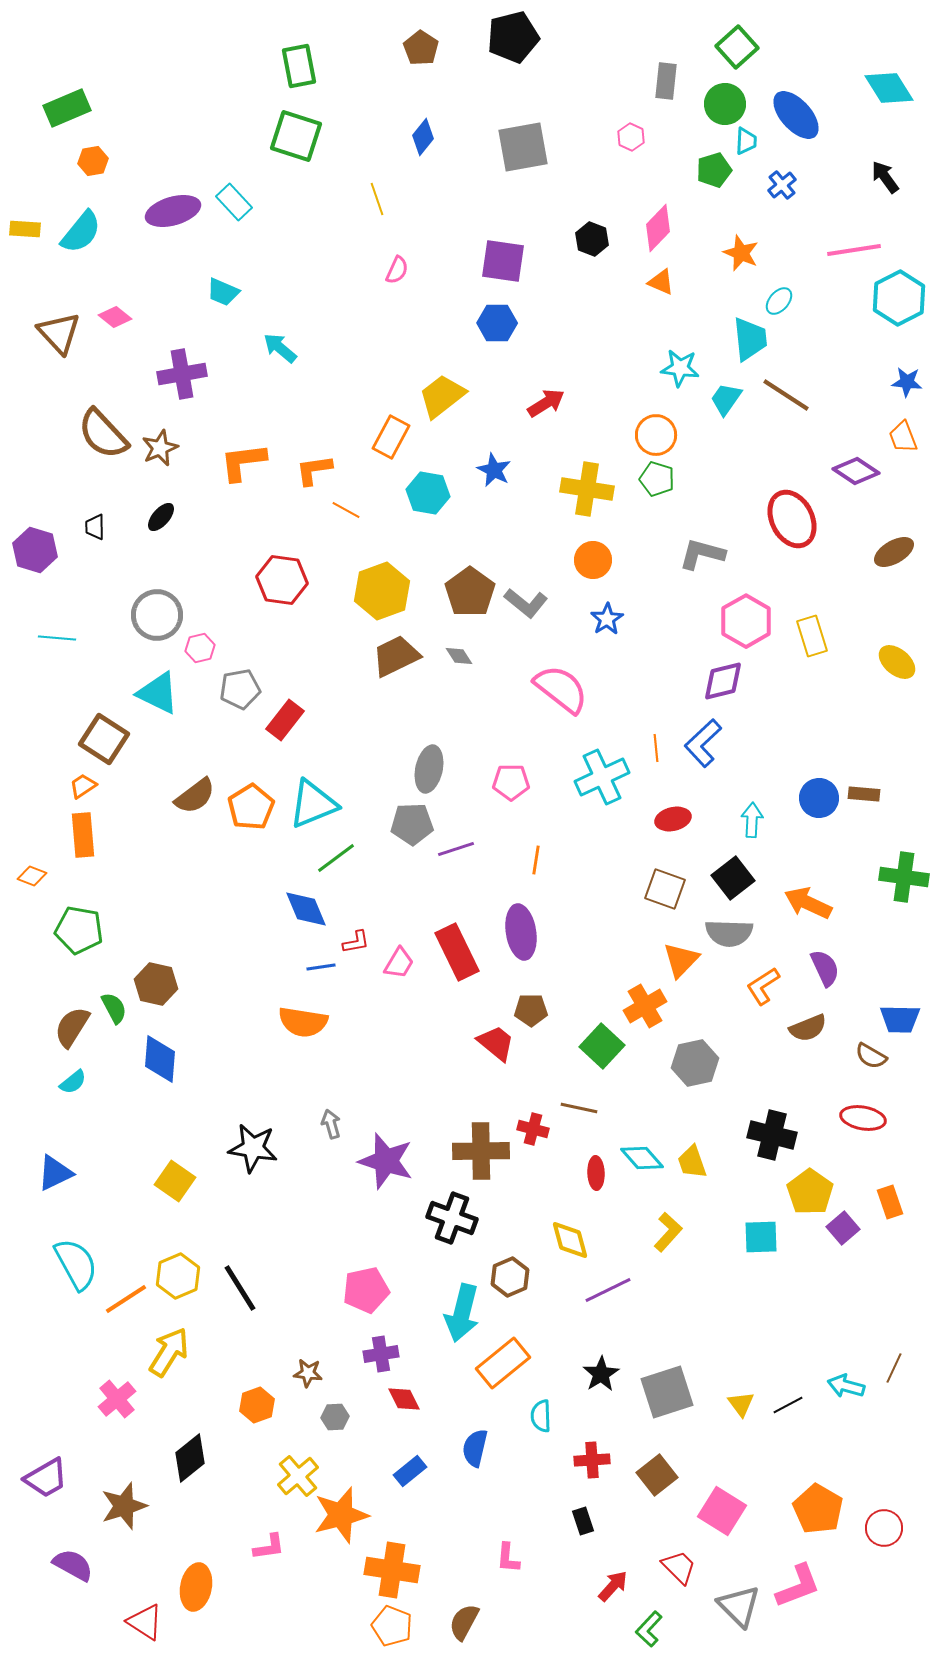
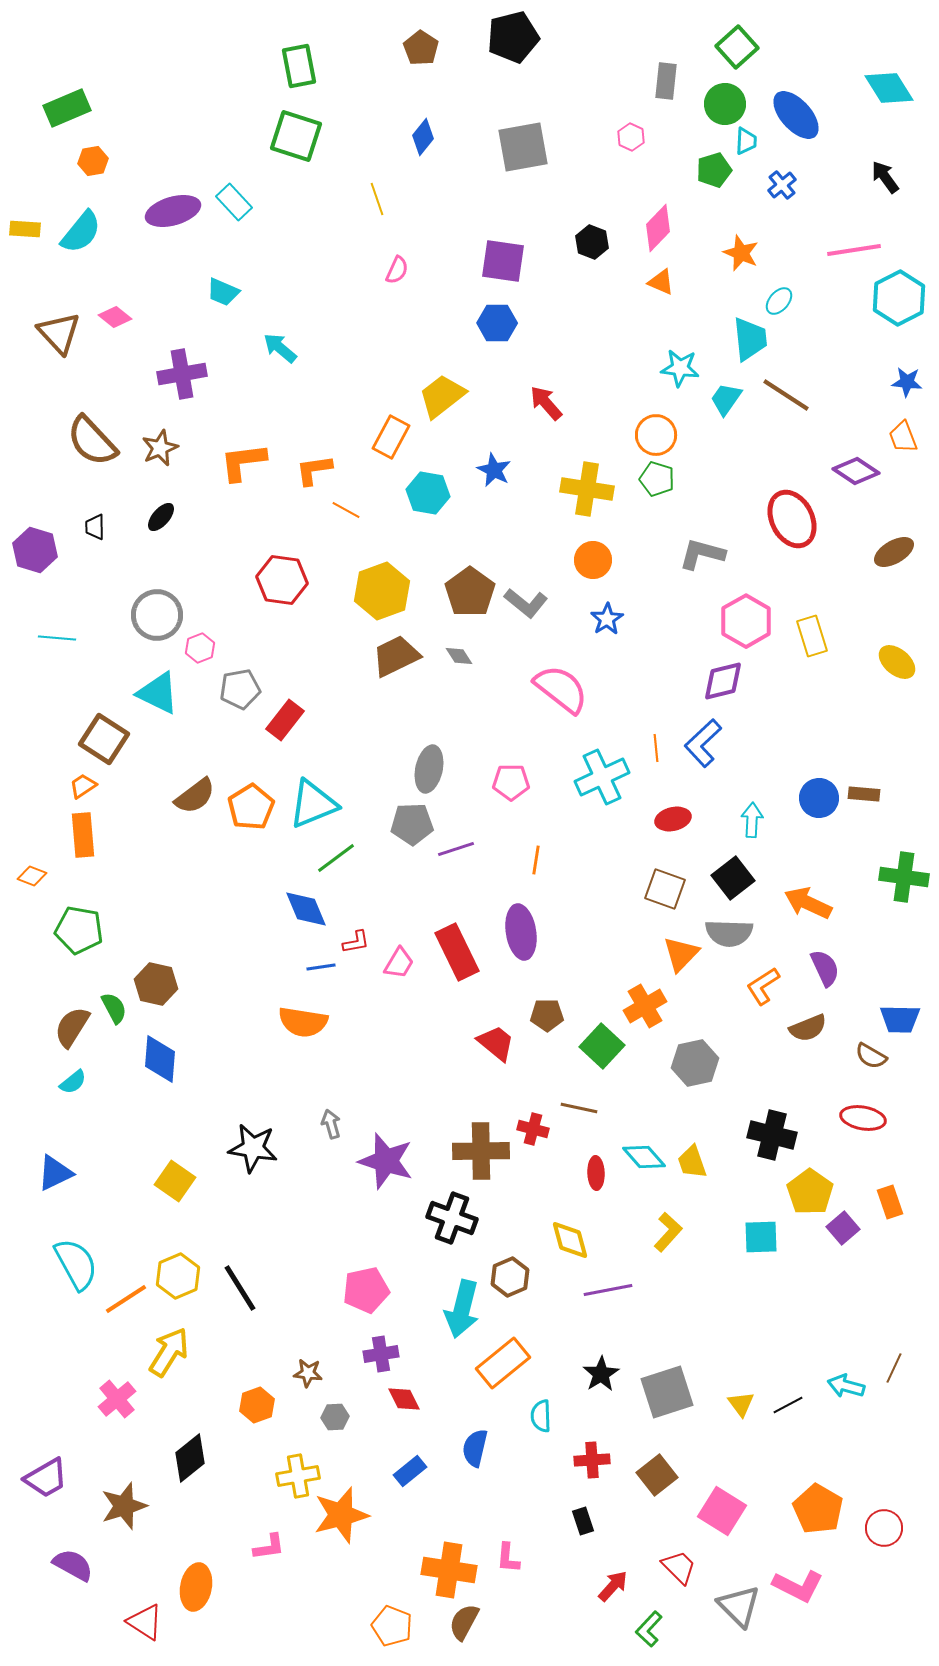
black hexagon at (592, 239): moved 3 px down
red arrow at (546, 403): rotated 99 degrees counterclockwise
brown semicircle at (103, 434): moved 11 px left, 7 px down
pink hexagon at (200, 648): rotated 8 degrees counterclockwise
orange triangle at (681, 960): moved 6 px up
brown pentagon at (531, 1010): moved 16 px right, 5 px down
cyan diamond at (642, 1158): moved 2 px right, 1 px up
purple line at (608, 1290): rotated 15 degrees clockwise
cyan arrow at (462, 1313): moved 4 px up
yellow cross at (298, 1476): rotated 30 degrees clockwise
orange cross at (392, 1570): moved 57 px right
pink L-shape at (798, 1586): rotated 48 degrees clockwise
